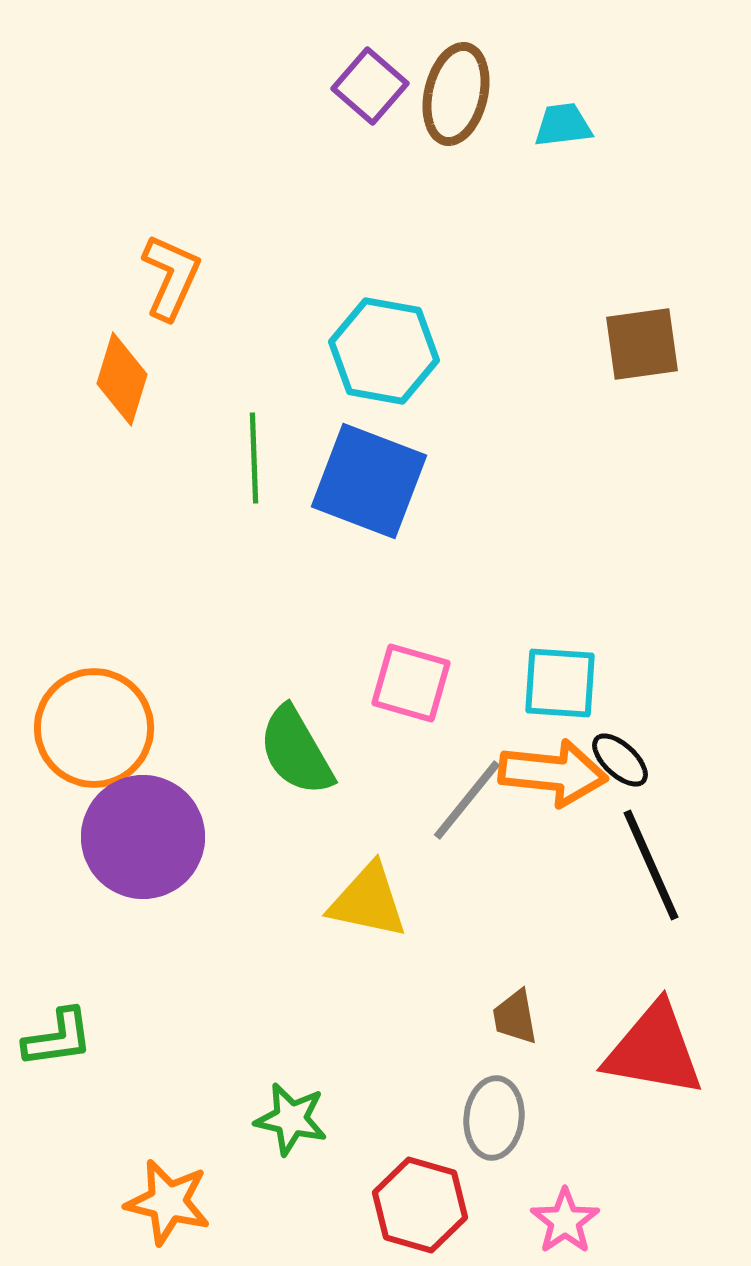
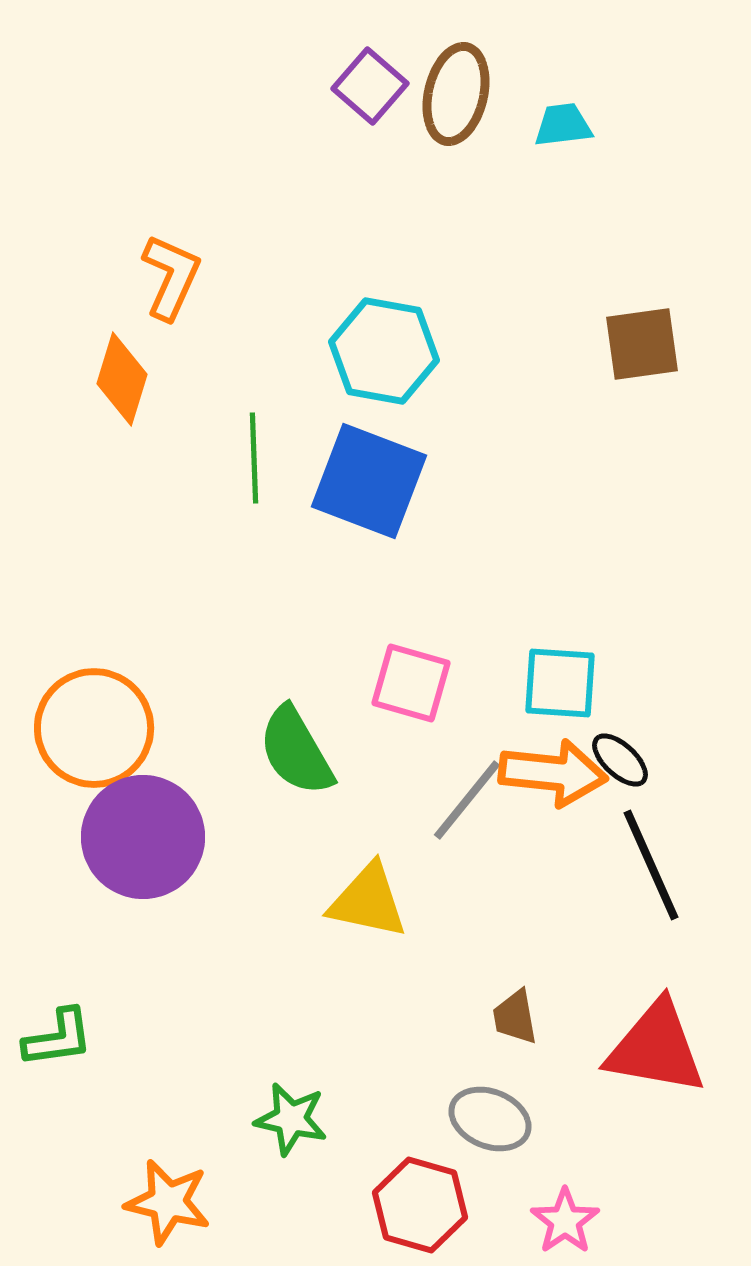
red triangle: moved 2 px right, 2 px up
gray ellipse: moved 4 px left, 1 px down; rotated 74 degrees counterclockwise
